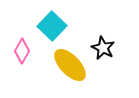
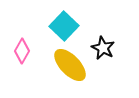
cyan square: moved 12 px right
